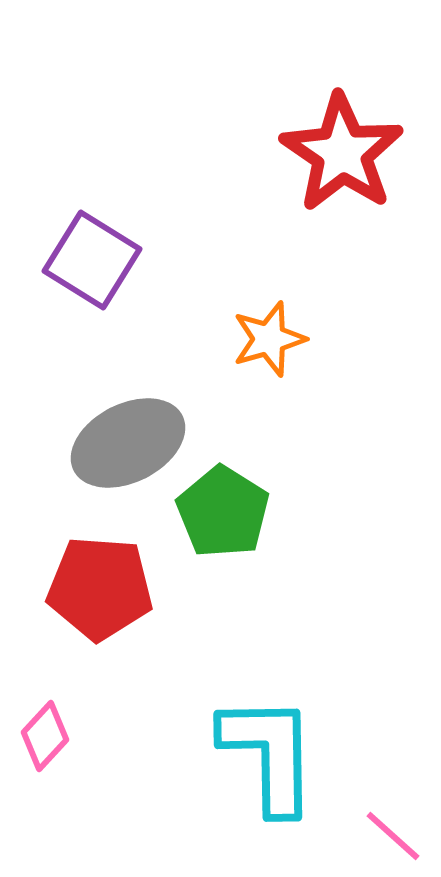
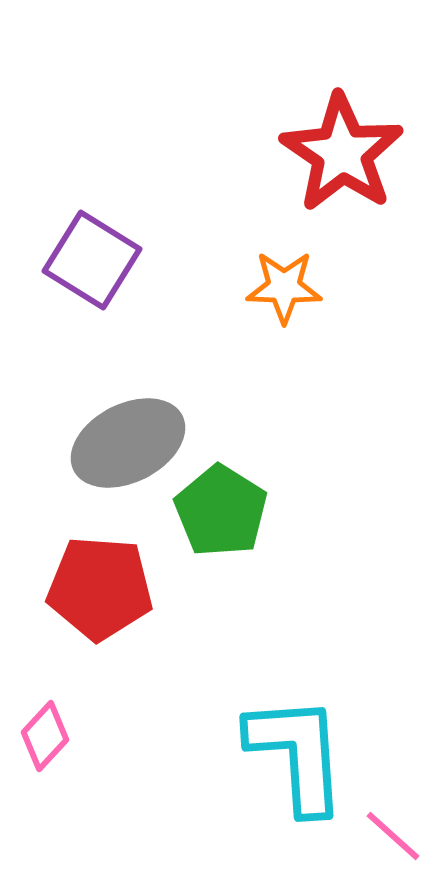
orange star: moved 15 px right, 52 px up; rotated 18 degrees clockwise
green pentagon: moved 2 px left, 1 px up
cyan L-shape: moved 28 px right; rotated 3 degrees counterclockwise
